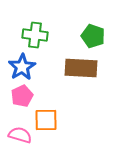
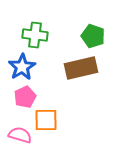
brown rectangle: rotated 16 degrees counterclockwise
pink pentagon: moved 3 px right, 1 px down
